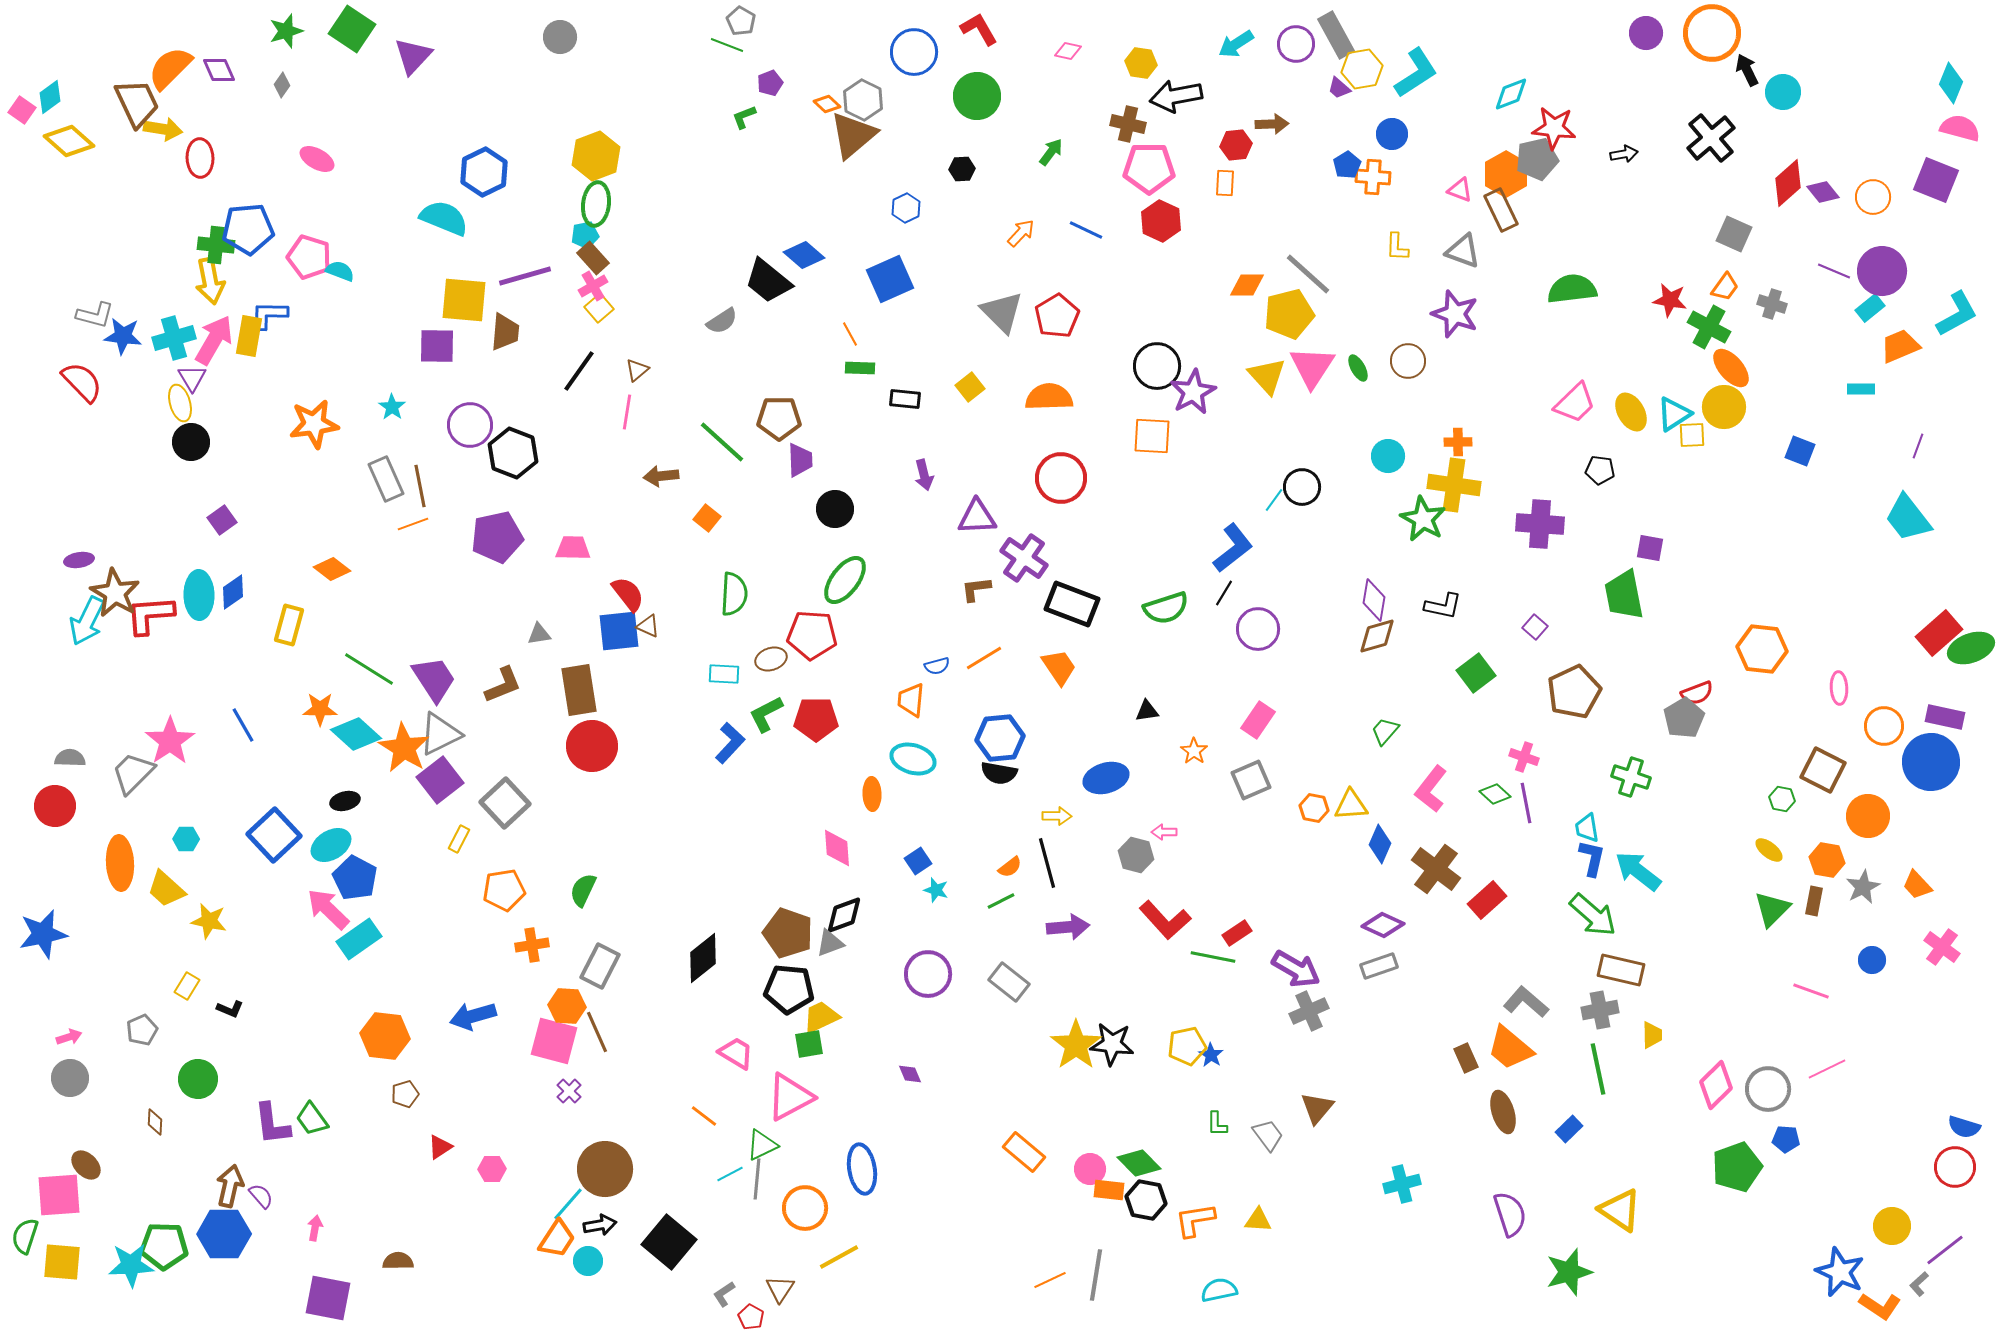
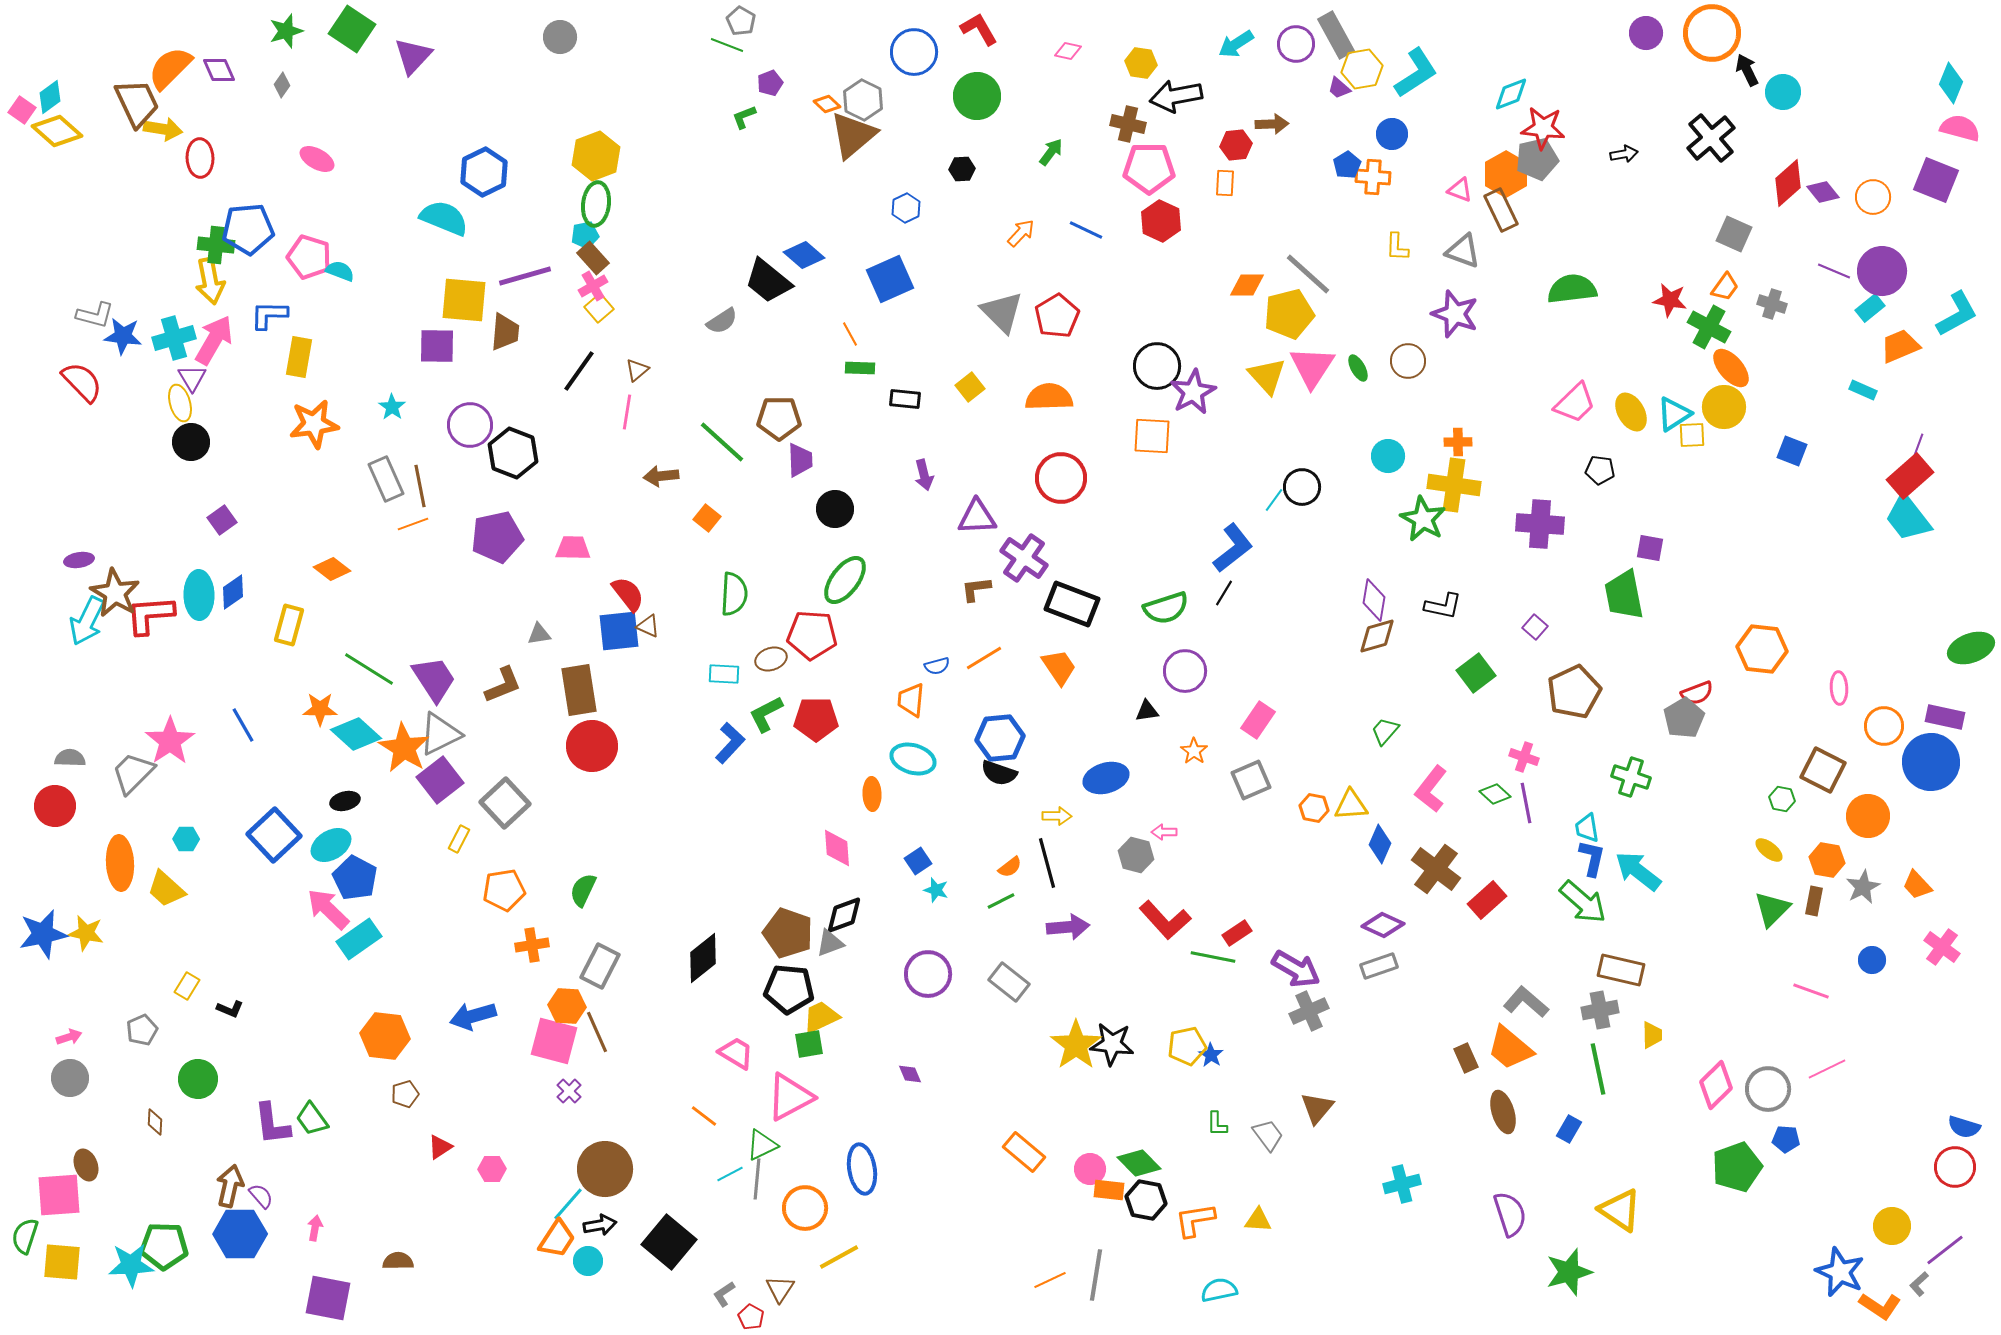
red star at (1554, 128): moved 11 px left
yellow diamond at (69, 141): moved 12 px left, 10 px up
yellow rectangle at (249, 336): moved 50 px right, 21 px down
cyan rectangle at (1861, 389): moved 2 px right, 1 px down; rotated 24 degrees clockwise
blue square at (1800, 451): moved 8 px left
purple circle at (1258, 629): moved 73 px left, 42 px down
red rectangle at (1939, 633): moved 29 px left, 157 px up
black semicircle at (999, 773): rotated 9 degrees clockwise
green arrow at (1593, 915): moved 10 px left, 13 px up
yellow star at (209, 921): moved 123 px left, 12 px down
blue rectangle at (1569, 1129): rotated 16 degrees counterclockwise
brown ellipse at (86, 1165): rotated 24 degrees clockwise
blue hexagon at (224, 1234): moved 16 px right
